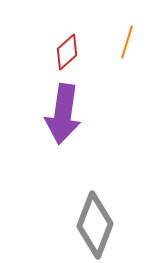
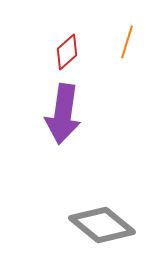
gray diamond: moved 7 px right; rotated 72 degrees counterclockwise
